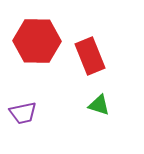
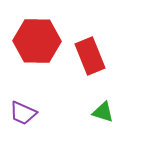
green triangle: moved 4 px right, 7 px down
purple trapezoid: rotated 36 degrees clockwise
